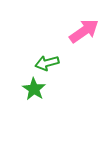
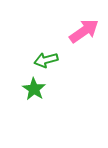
green arrow: moved 1 px left, 3 px up
